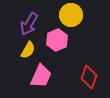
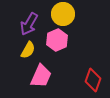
yellow circle: moved 8 px left, 1 px up
red diamond: moved 4 px right, 3 px down
